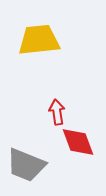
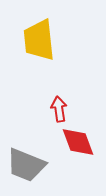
yellow trapezoid: rotated 90 degrees counterclockwise
red arrow: moved 2 px right, 3 px up
